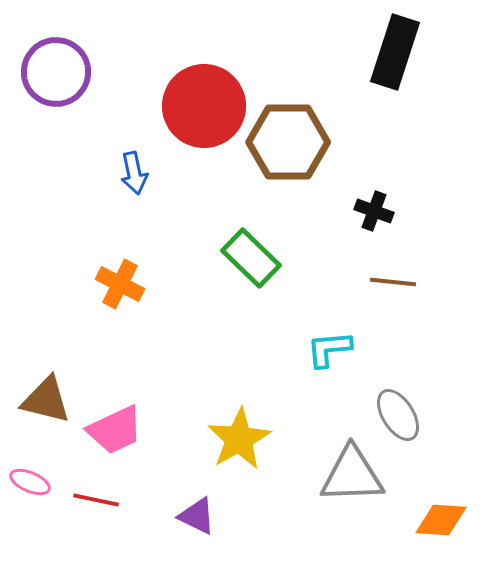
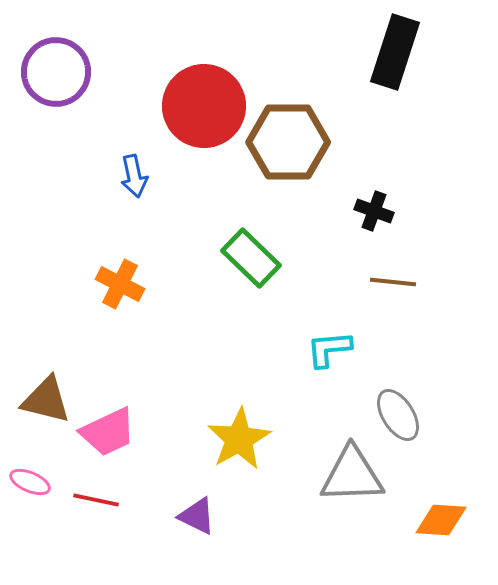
blue arrow: moved 3 px down
pink trapezoid: moved 7 px left, 2 px down
